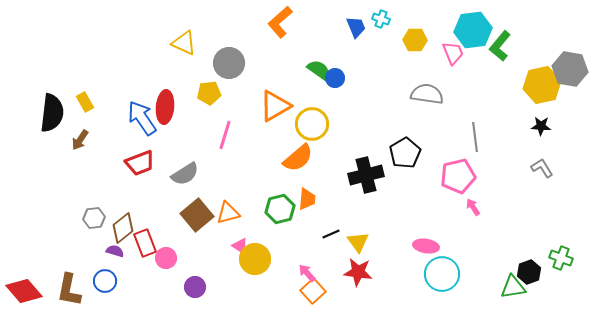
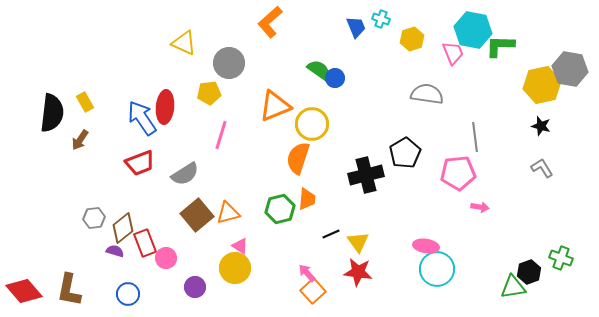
orange L-shape at (280, 22): moved 10 px left
cyan hexagon at (473, 30): rotated 18 degrees clockwise
yellow hexagon at (415, 40): moved 3 px left, 1 px up; rotated 20 degrees counterclockwise
green L-shape at (500, 46): rotated 52 degrees clockwise
orange triangle at (275, 106): rotated 8 degrees clockwise
black star at (541, 126): rotated 12 degrees clockwise
pink line at (225, 135): moved 4 px left
orange semicircle at (298, 158): rotated 148 degrees clockwise
pink pentagon at (458, 176): moved 3 px up; rotated 8 degrees clockwise
pink arrow at (473, 207): moved 7 px right; rotated 132 degrees clockwise
yellow circle at (255, 259): moved 20 px left, 9 px down
cyan circle at (442, 274): moved 5 px left, 5 px up
blue circle at (105, 281): moved 23 px right, 13 px down
